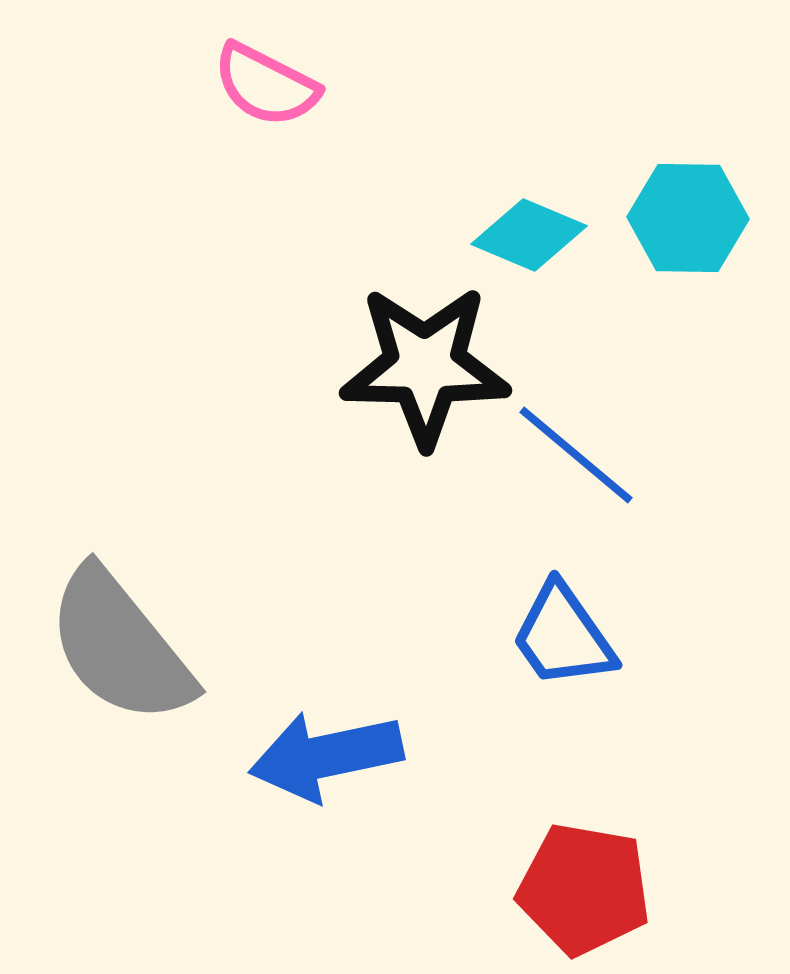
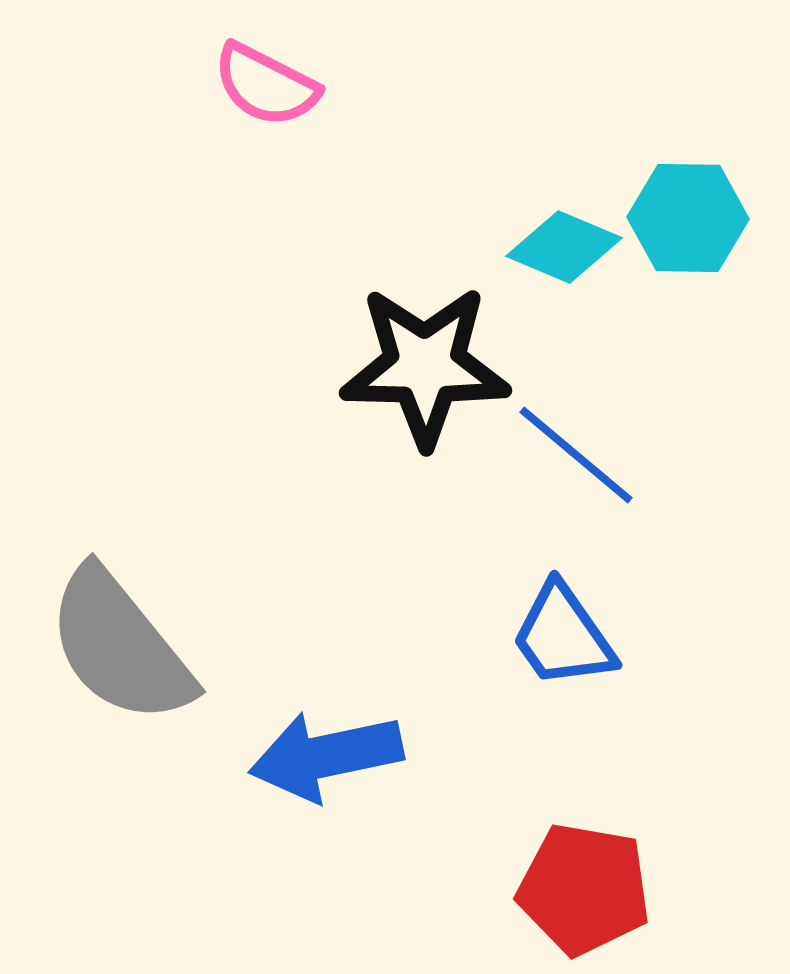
cyan diamond: moved 35 px right, 12 px down
